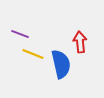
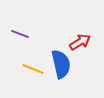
red arrow: rotated 65 degrees clockwise
yellow line: moved 15 px down
